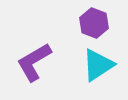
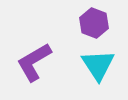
cyan triangle: rotated 30 degrees counterclockwise
